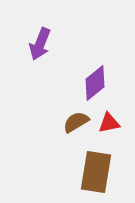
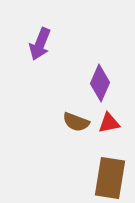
purple diamond: moved 5 px right; rotated 27 degrees counterclockwise
brown semicircle: rotated 128 degrees counterclockwise
brown rectangle: moved 14 px right, 6 px down
